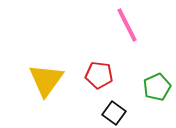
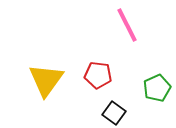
red pentagon: moved 1 px left
green pentagon: moved 1 px down
